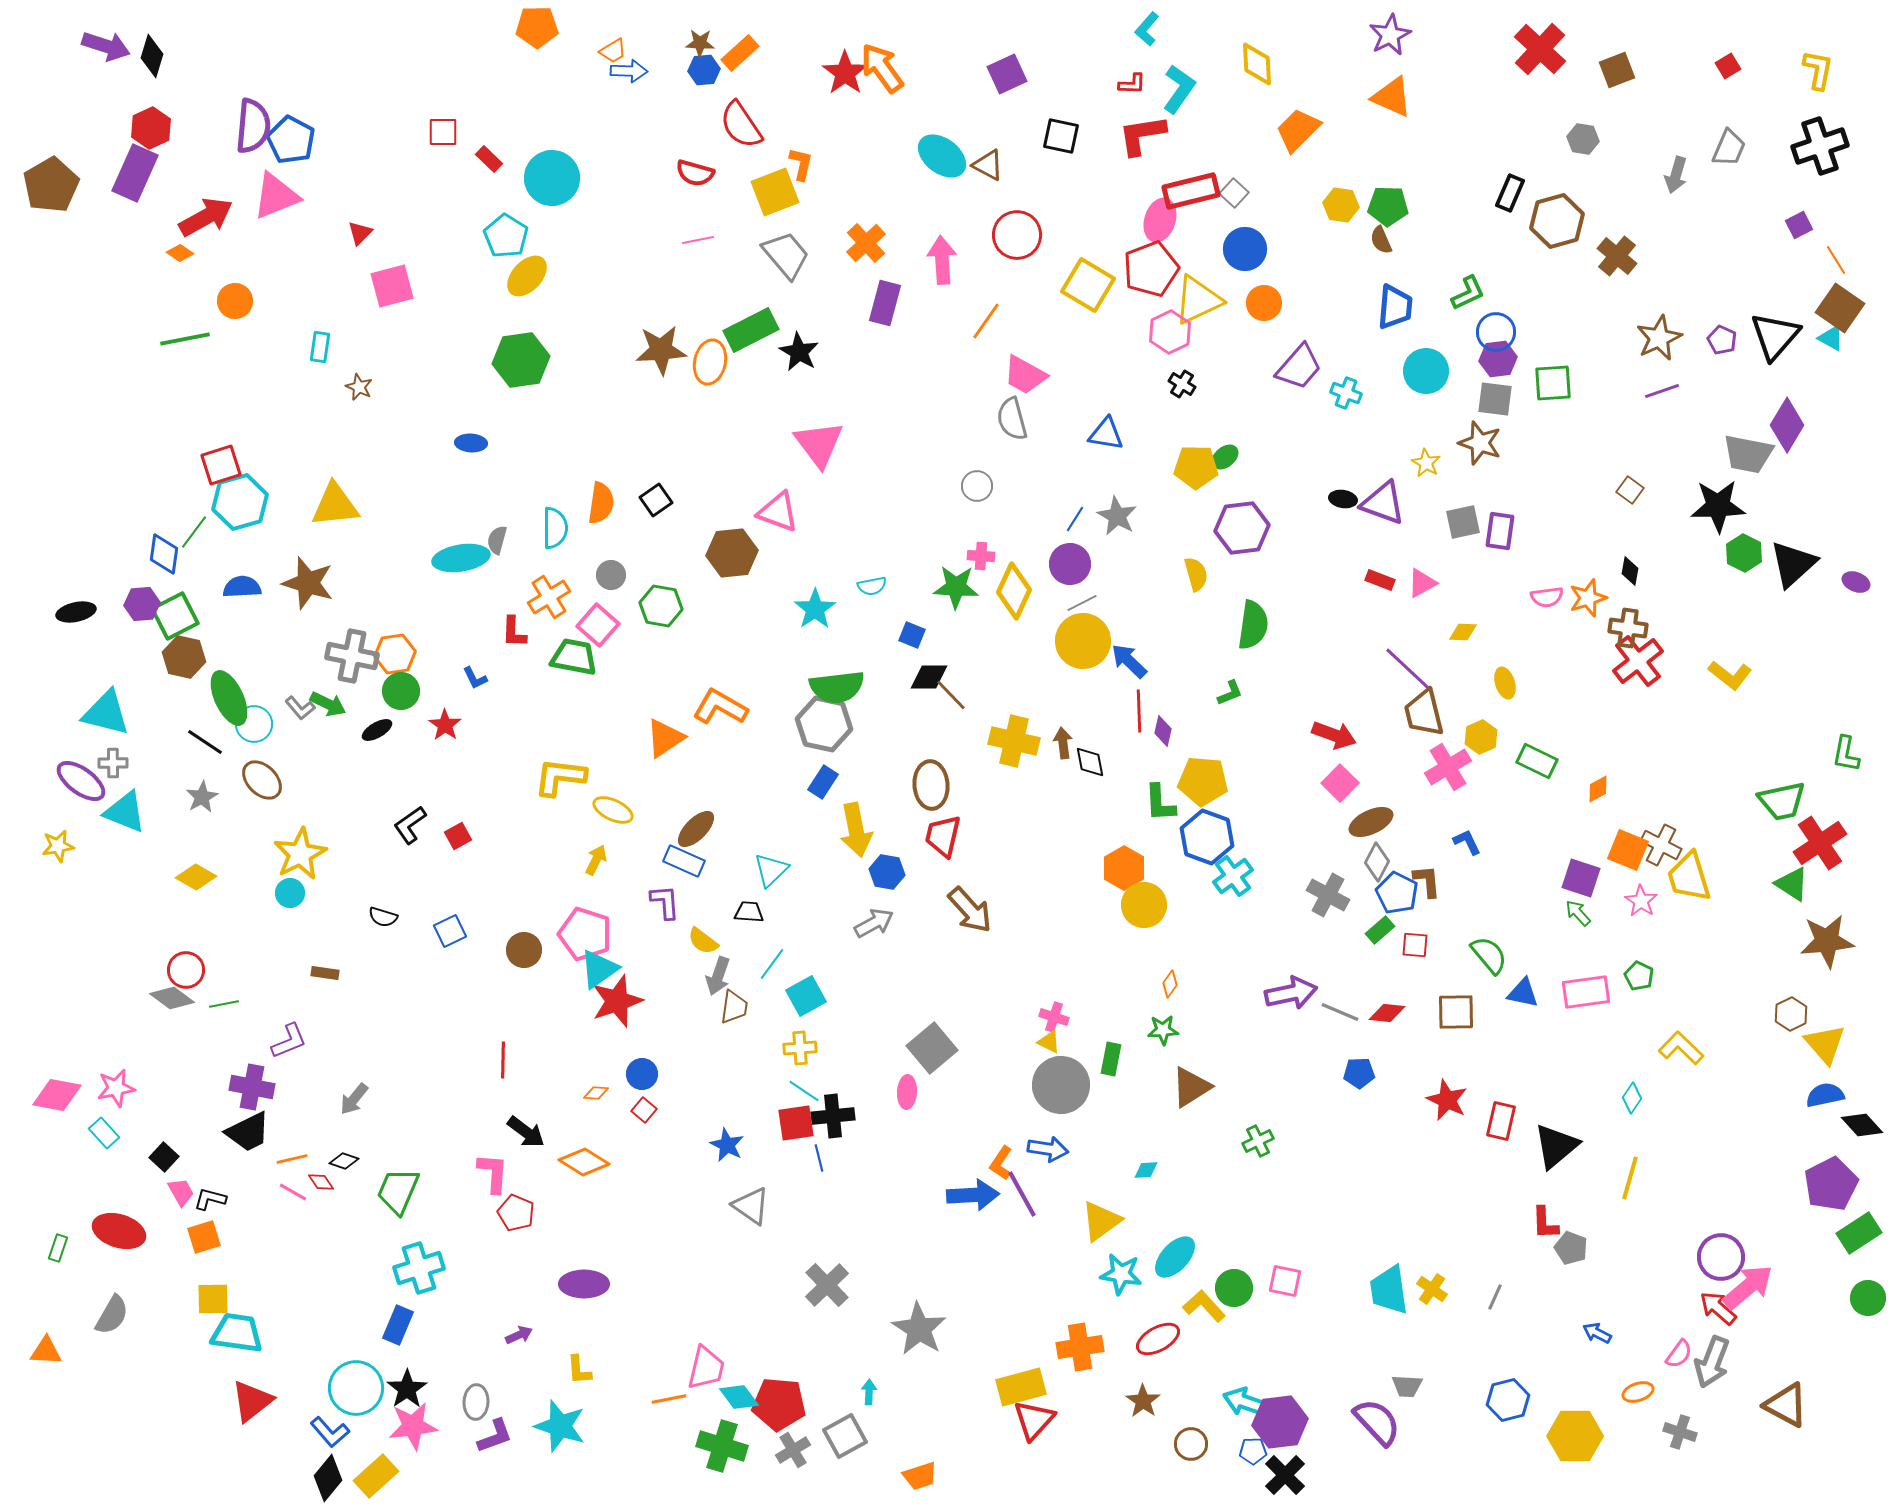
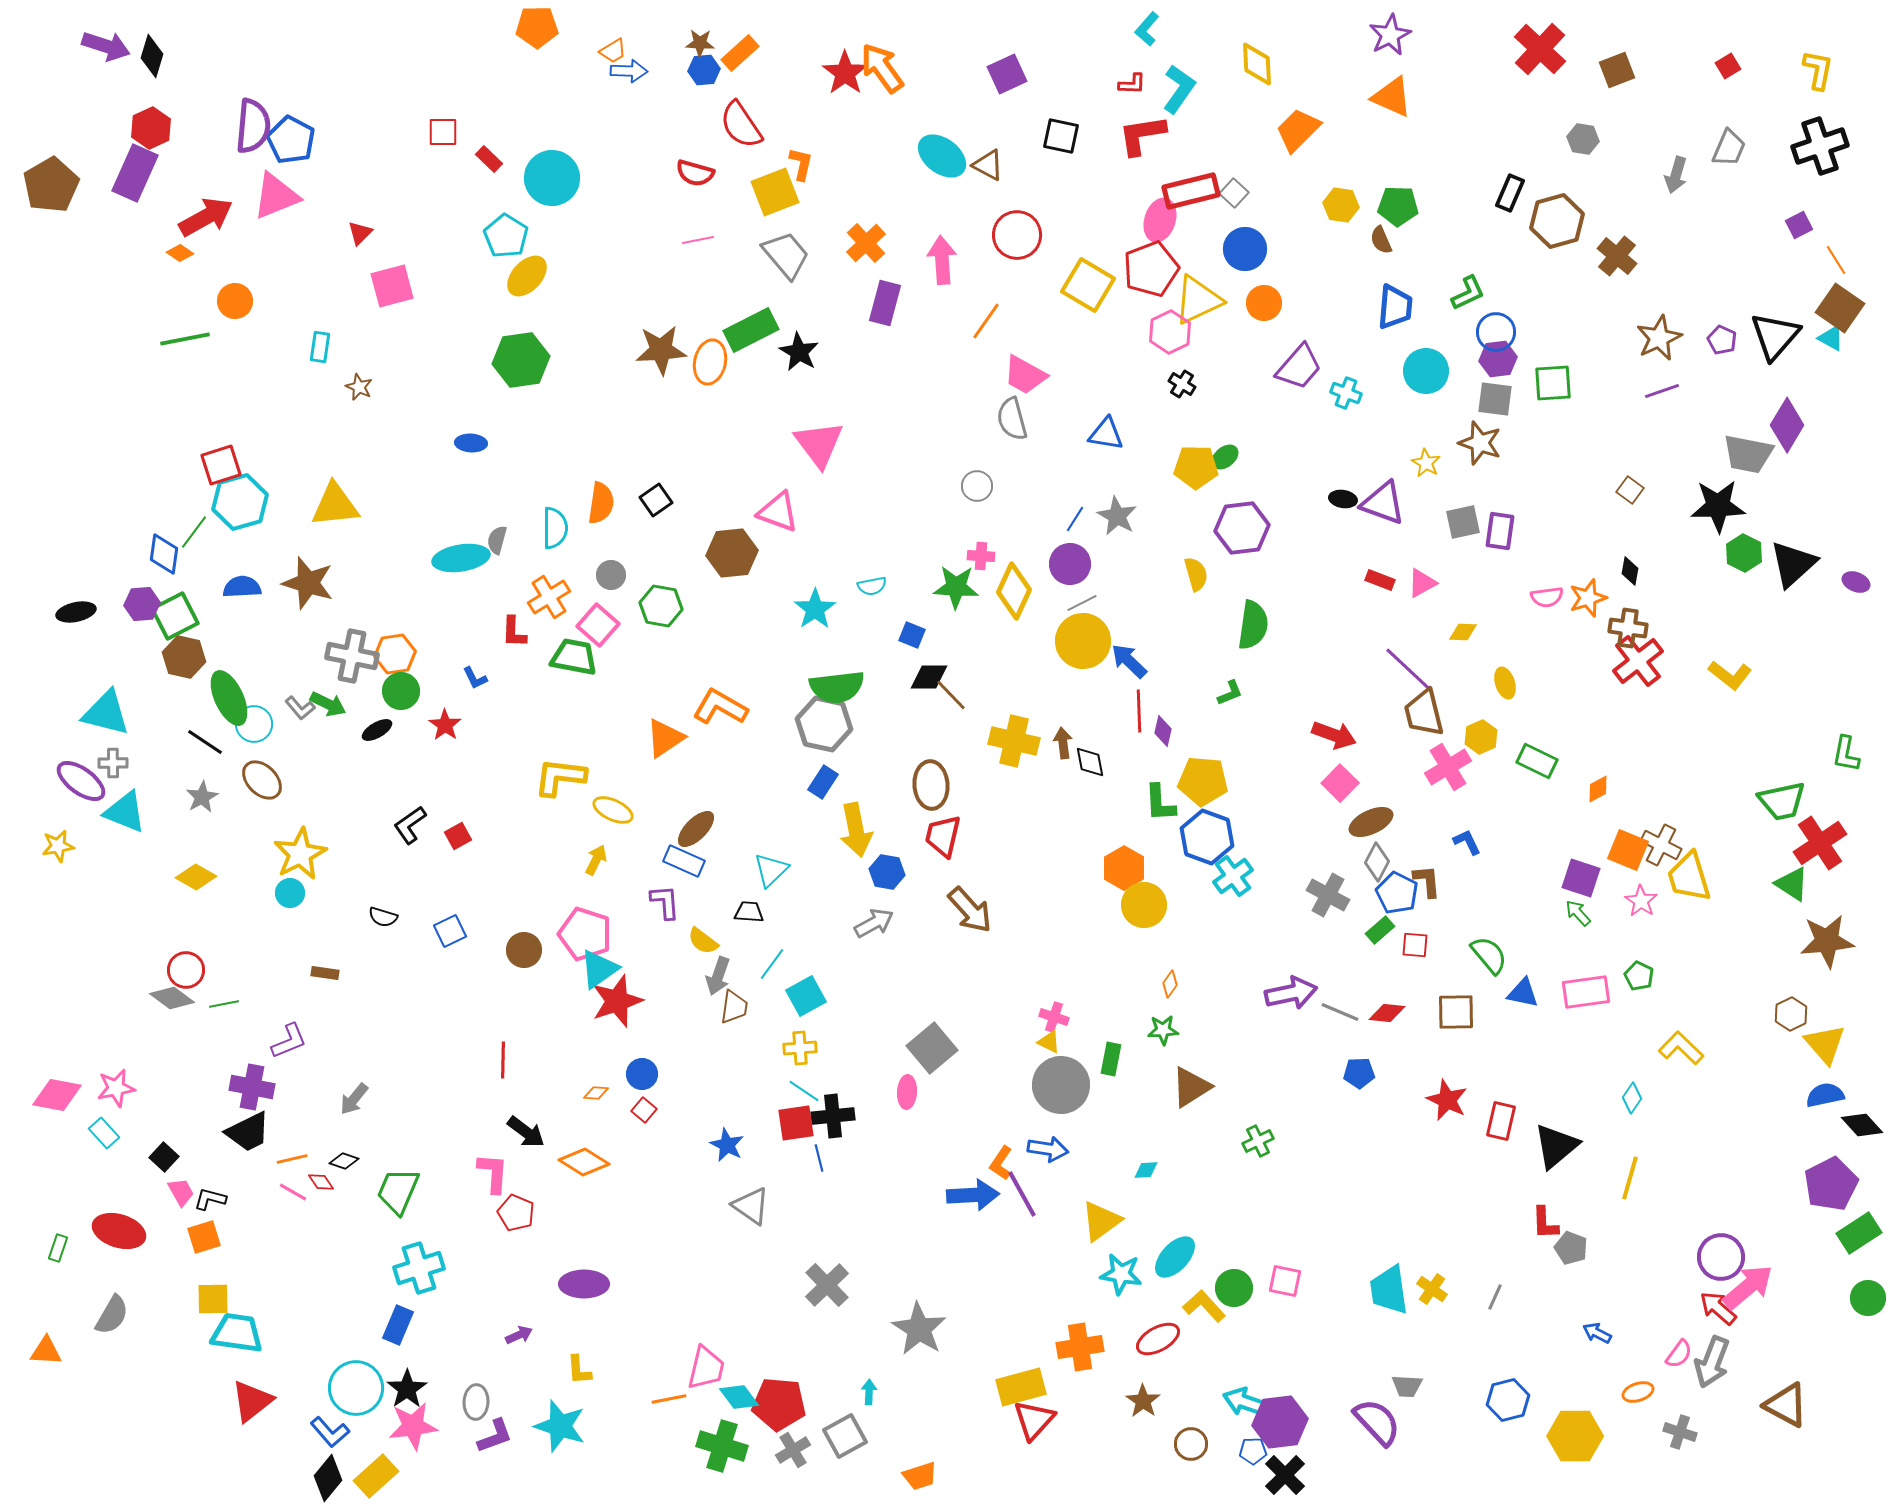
green pentagon at (1388, 206): moved 10 px right
